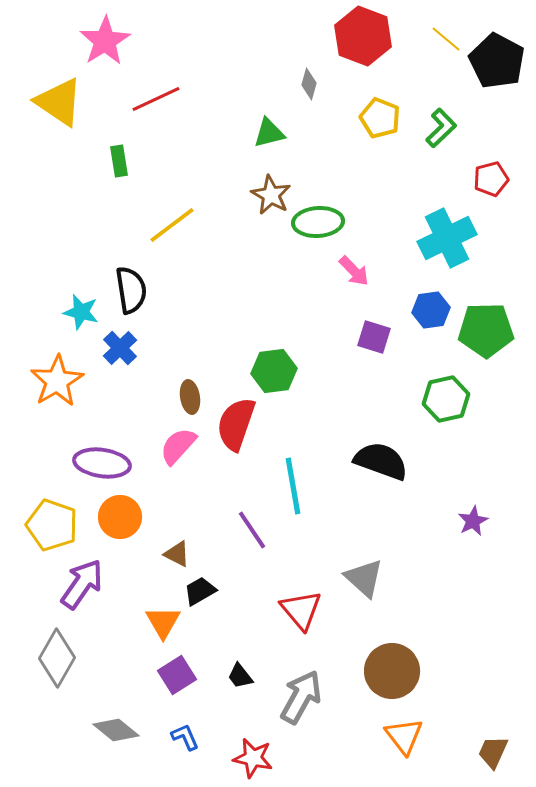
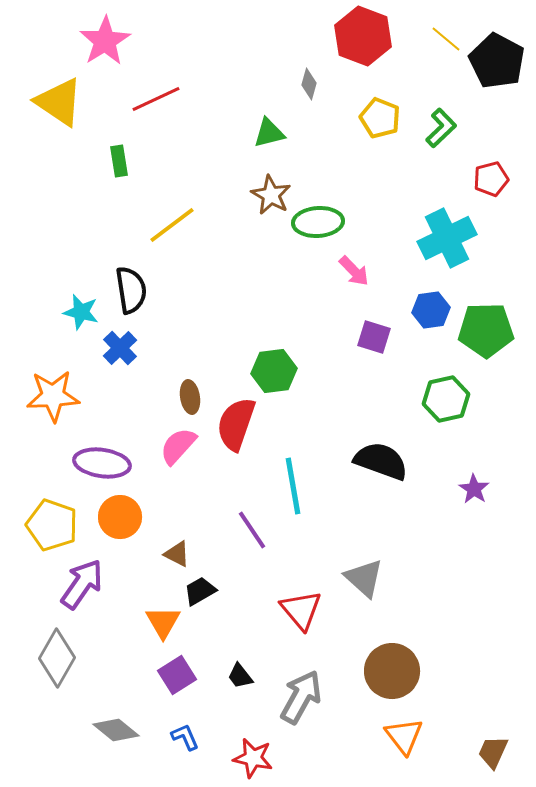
orange star at (57, 381): moved 4 px left, 15 px down; rotated 28 degrees clockwise
purple star at (473, 521): moved 1 px right, 32 px up; rotated 12 degrees counterclockwise
